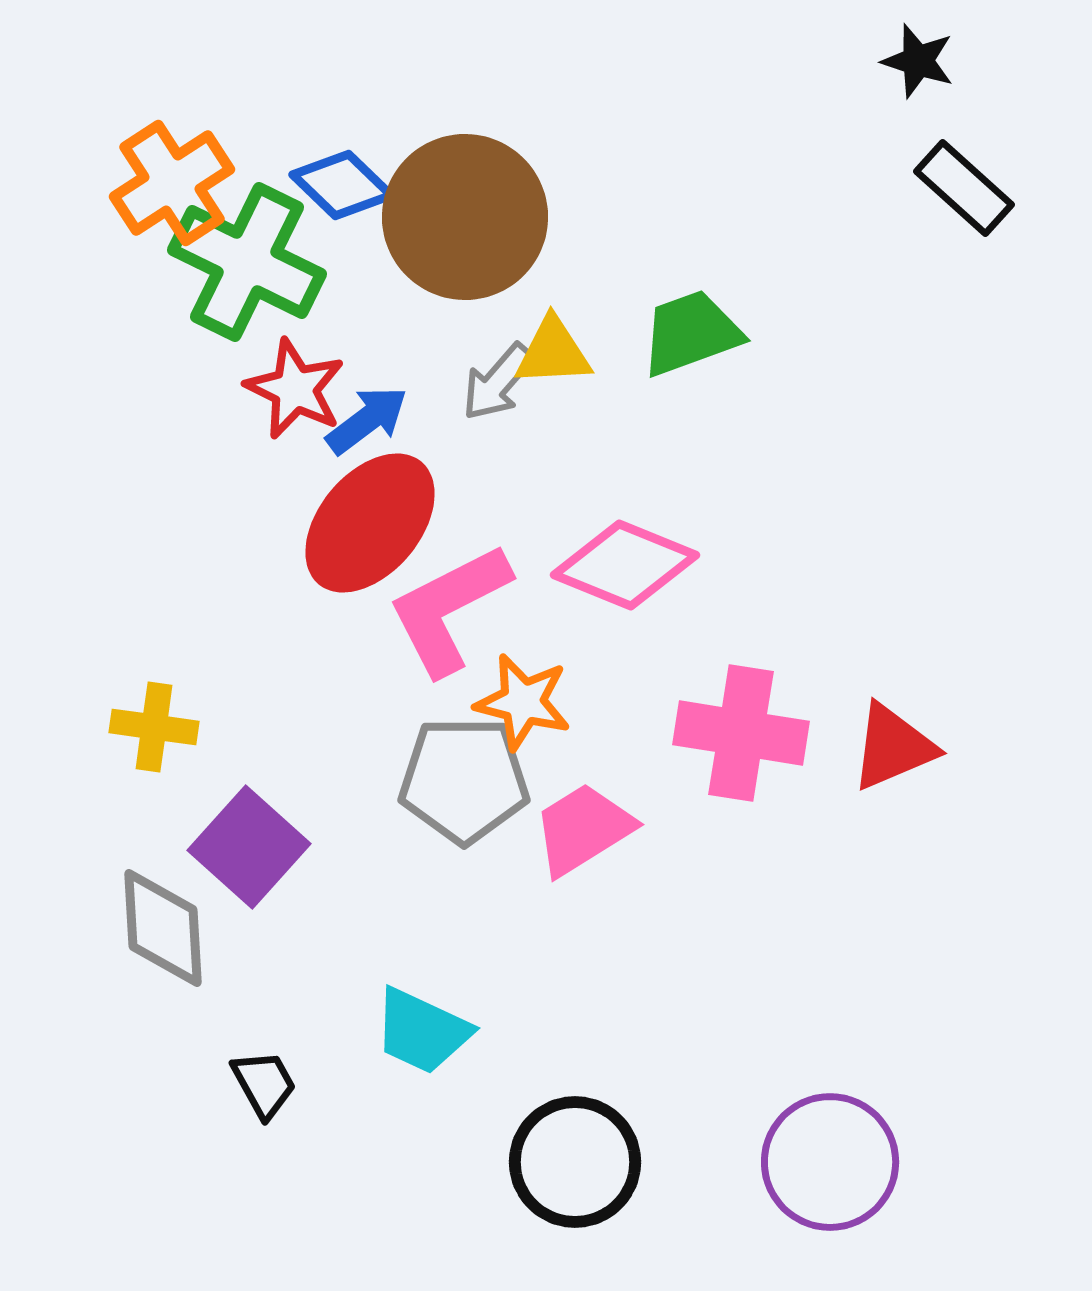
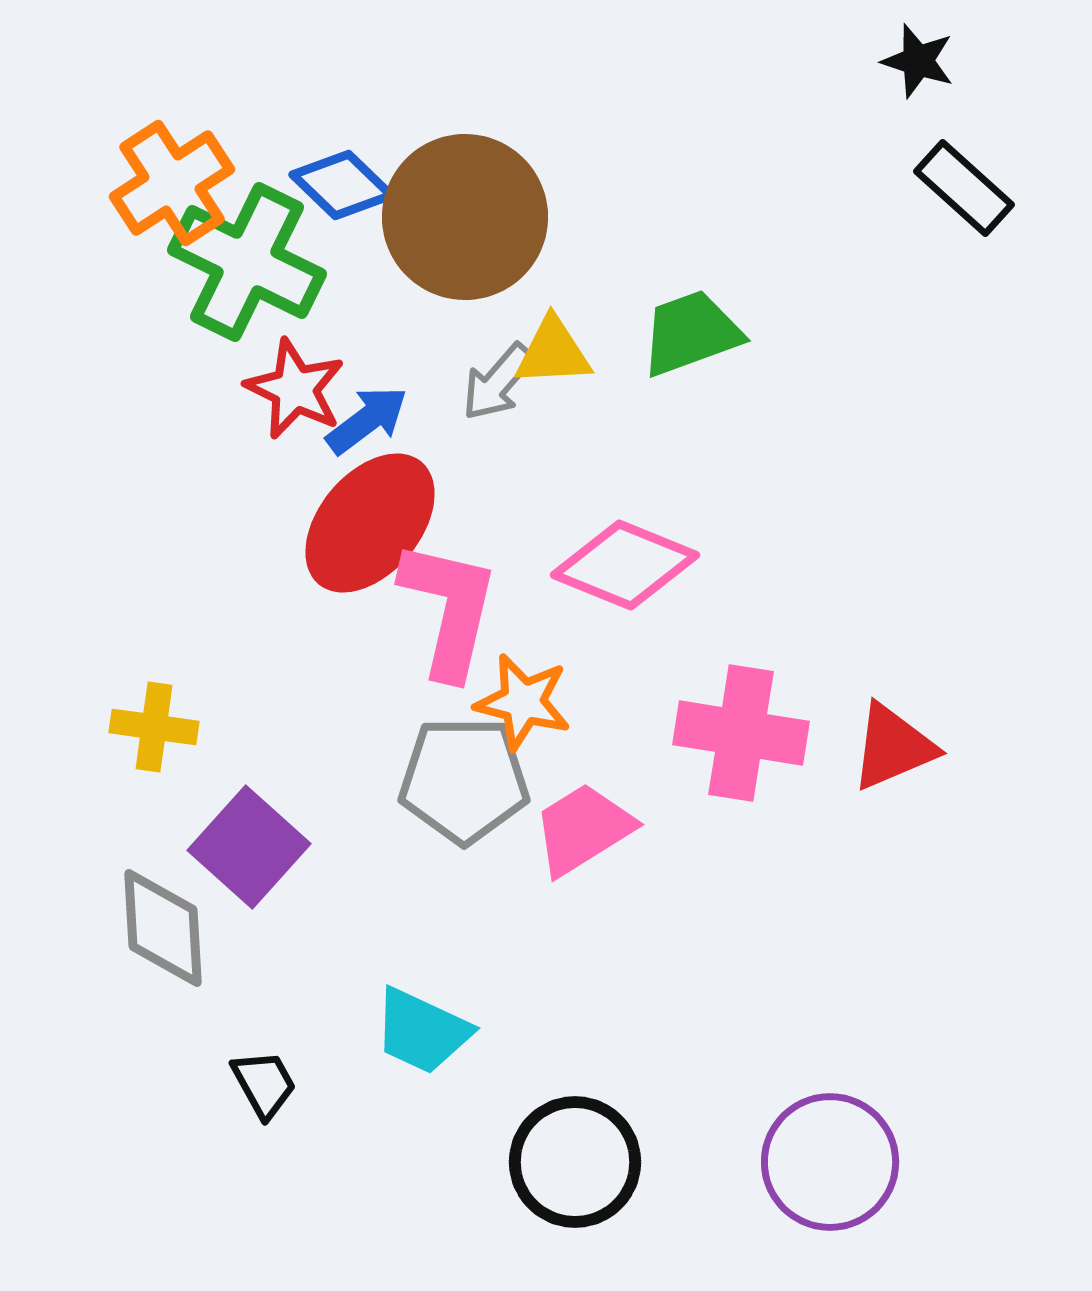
pink L-shape: rotated 130 degrees clockwise
